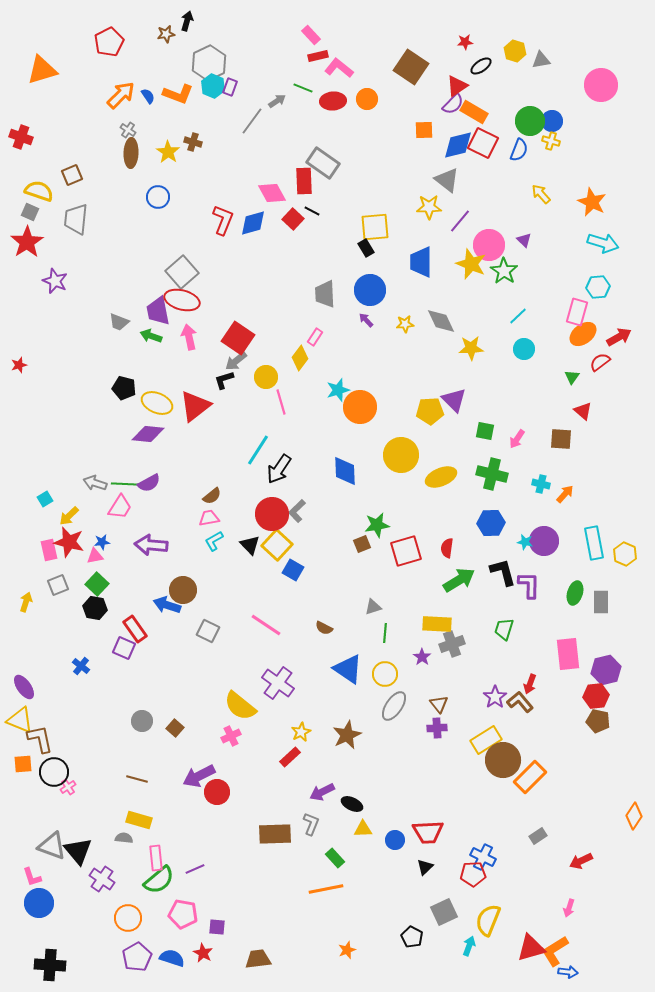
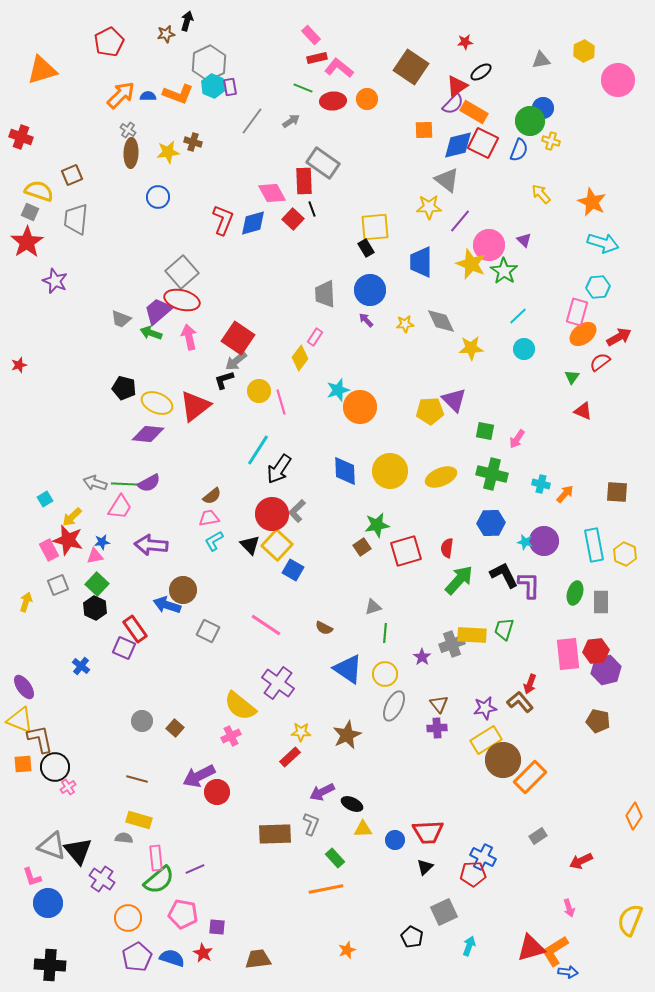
yellow hexagon at (515, 51): moved 69 px right; rotated 15 degrees clockwise
red rectangle at (318, 56): moved 1 px left, 2 px down
black ellipse at (481, 66): moved 6 px down
pink circle at (601, 85): moved 17 px right, 5 px up
purple rectangle at (230, 87): rotated 30 degrees counterclockwise
blue semicircle at (148, 96): rotated 56 degrees counterclockwise
gray arrow at (277, 101): moved 14 px right, 20 px down
blue circle at (552, 121): moved 9 px left, 13 px up
yellow star at (168, 152): rotated 30 degrees clockwise
black line at (312, 211): moved 2 px up; rotated 42 degrees clockwise
purple trapezoid at (158, 311): rotated 60 degrees clockwise
gray trapezoid at (119, 322): moved 2 px right, 3 px up
green arrow at (151, 336): moved 3 px up
yellow circle at (266, 377): moved 7 px left, 14 px down
red triangle at (583, 411): rotated 18 degrees counterclockwise
brown square at (561, 439): moved 56 px right, 53 px down
yellow circle at (401, 455): moved 11 px left, 16 px down
yellow arrow at (69, 516): moved 3 px right, 1 px down
red star at (69, 542): moved 1 px left, 2 px up
cyan rectangle at (594, 543): moved 2 px down
brown square at (362, 544): moved 3 px down; rotated 12 degrees counterclockwise
pink rectangle at (49, 550): rotated 15 degrees counterclockwise
black L-shape at (503, 572): moved 1 px right, 3 px down; rotated 12 degrees counterclockwise
green arrow at (459, 580): rotated 16 degrees counterclockwise
black hexagon at (95, 608): rotated 15 degrees clockwise
yellow rectangle at (437, 624): moved 35 px right, 11 px down
red hexagon at (596, 696): moved 45 px up
purple star at (495, 697): moved 10 px left, 11 px down; rotated 25 degrees clockwise
gray ellipse at (394, 706): rotated 8 degrees counterclockwise
yellow star at (301, 732): rotated 30 degrees clockwise
black circle at (54, 772): moved 1 px right, 5 px up
blue circle at (39, 903): moved 9 px right
pink arrow at (569, 908): rotated 36 degrees counterclockwise
yellow semicircle at (488, 920): moved 142 px right
